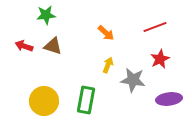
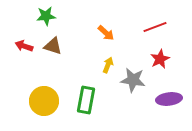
green star: moved 1 px down
